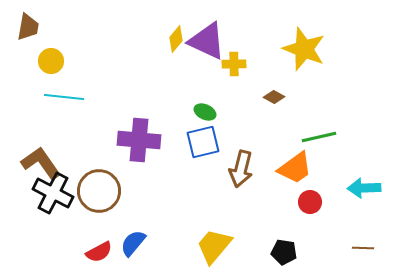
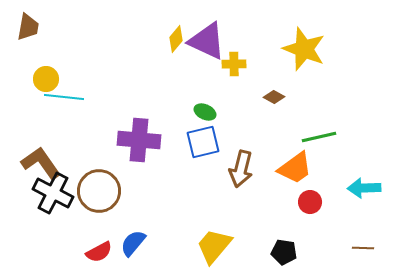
yellow circle: moved 5 px left, 18 px down
